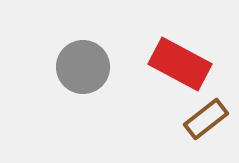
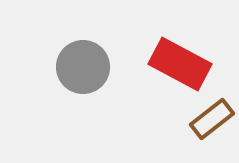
brown rectangle: moved 6 px right
